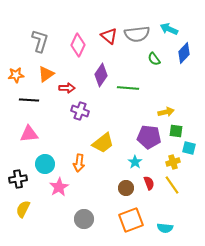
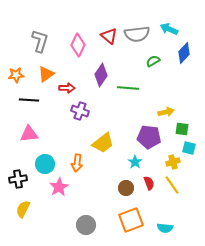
green semicircle: moved 1 px left, 2 px down; rotated 96 degrees clockwise
green square: moved 6 px right, 2 px up
orange arrow: moved 2 px left
gray circle: moved 2 px right, 6 px down
